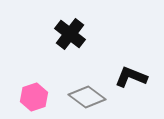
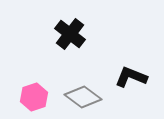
gray diamond: moved 4 px left
